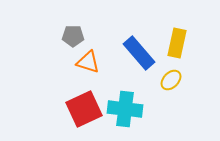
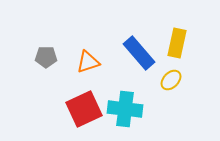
gray pentagon: moved 27 px left, 21 px down
orange triangle: rotated 35 degrees counterclockwise
